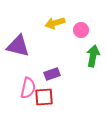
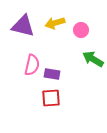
purple triangle: moved 5 px right, 20 px up
green arrow: moved 3 px down; rotated 70 degrees counterclockwise
purple rectangle: rotated 28 degrees clockwise
pink semicircle: moved 4 px right, 23 px up
red square: moved 7 px right, 1 px down
